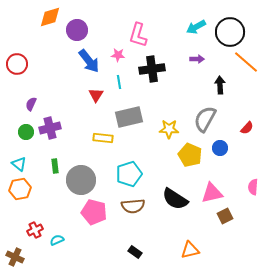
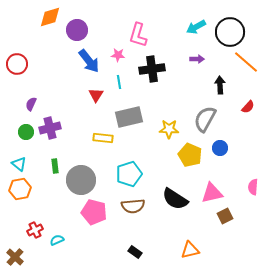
red semicircle: moved 1 px right, 21 px up
brown cross: rotated 18 degrees clockwise
